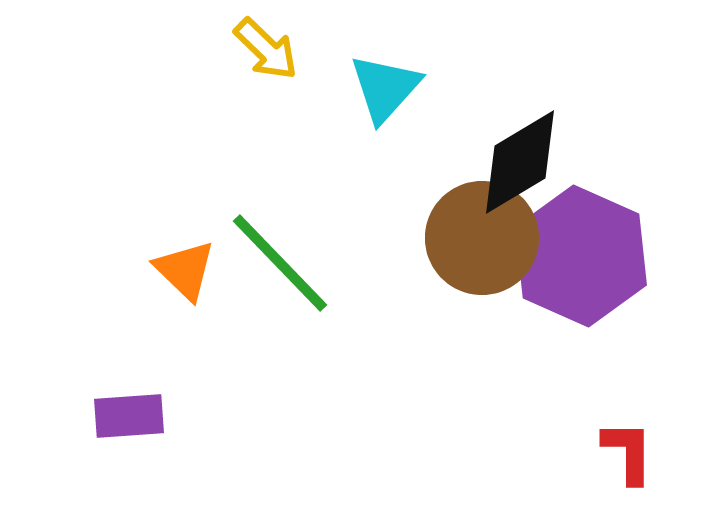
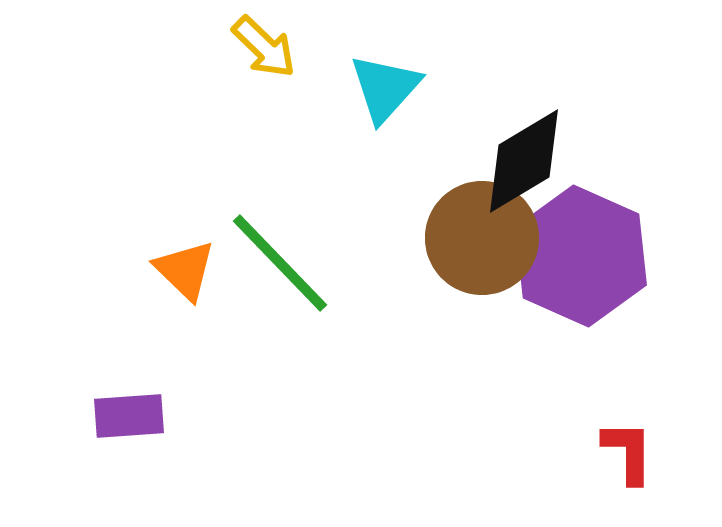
yellow arrow: moved 2 px left, 2 px up
black diamond: moved 4 px right, 1 px up
